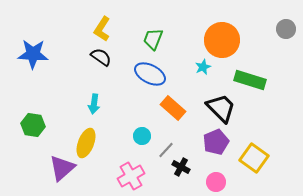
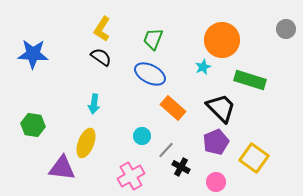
purple triangle: rotated 48 degrees clockwise
